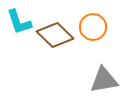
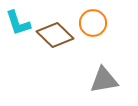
cyan L-shape: moved 1 px left, 1 px down
orange circle: moved 4 px up
